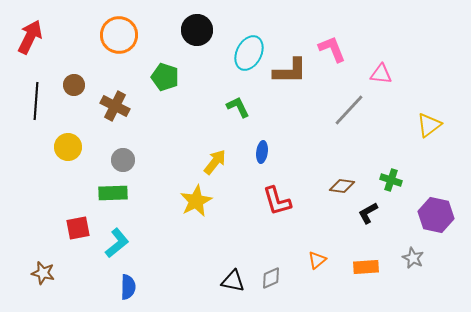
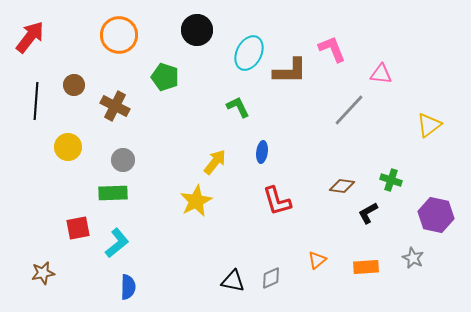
red arrow: rotated 12 degrees clockwise
brown star: rotated 25 degrees counterclockwise
